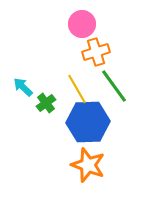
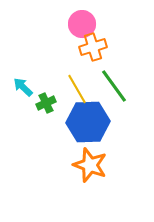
orange cross: moved 3 px left, 5 px up
green cross: rotated 12 degrees clockwise
orange star: moved 2 px right
